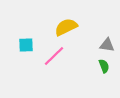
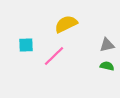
yellow semicircle: moved 3 px up
gray triangle: rotated 21 degrees counterclockwise
green semicircle: moved 3 px right; rotated 56 degrees counterclockwise
